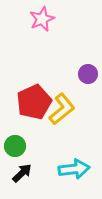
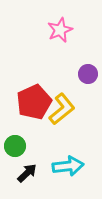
pink star: moved 18 px right, 11 px down
cyan arrow: moved 6 px left, 3 px up
black arrow: moved 5 px right
